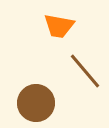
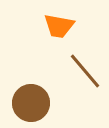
brown circle: moved 5 px left
